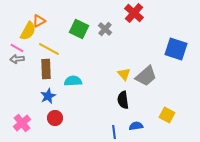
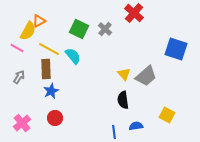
gray arrow: moved 2 px right, 18 px down; rotated 128 degrees clockwise
cyan semicircle: moved 25 px up; rotated 54 degrees clockwise
blue star: moved 3 px right, 5 px up
